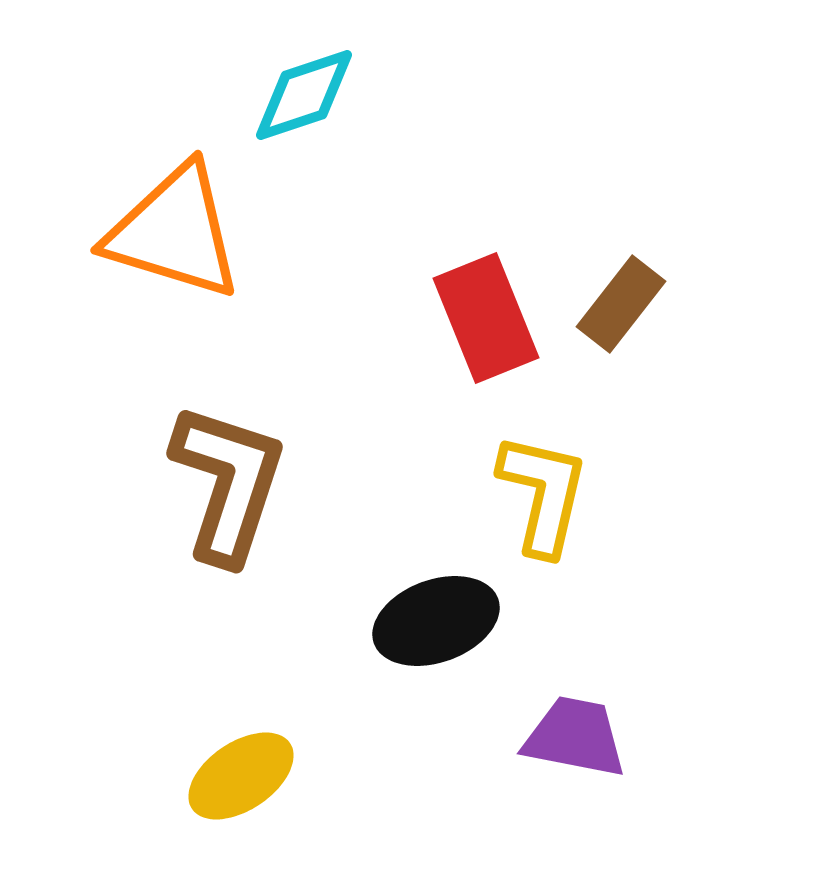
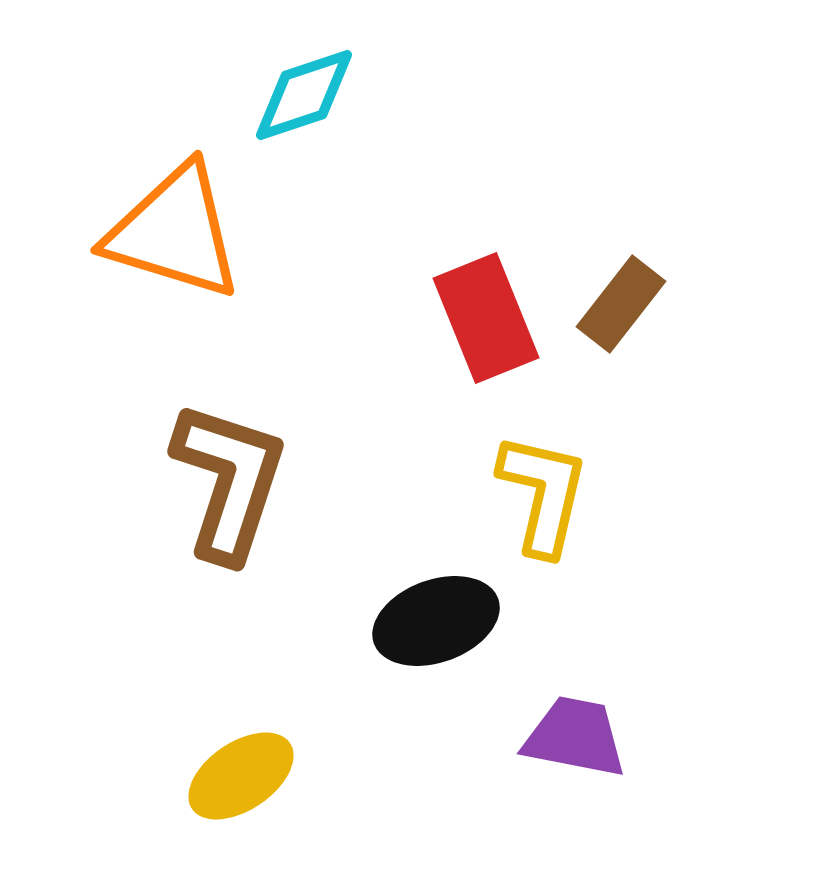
brown L-shape: moved 1 px right, 2 px up
